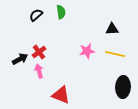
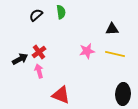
black ellipse: moved 7 px down
